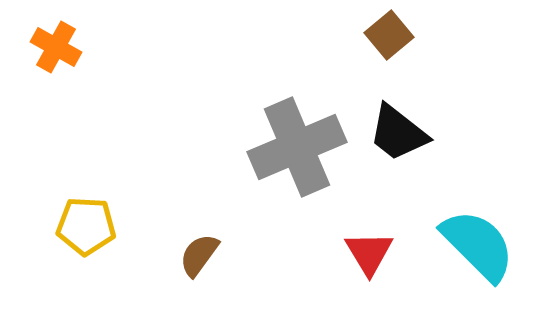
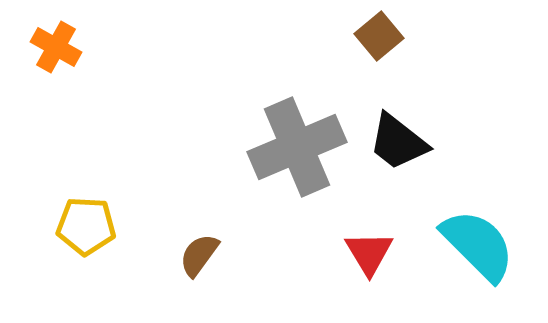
brown square: moved 10 px left, 1 px down
black trapezoid: moved 9 px down
